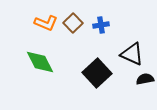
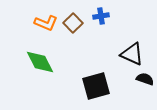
blue cross: moved 9 px up
black square: moved 1 px left, 13 px down; rotated 28 degrees clockwise
black semicircle: rotated 30 degrees clockwise
